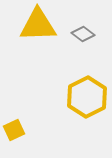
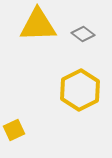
yellow hexagon: moved 7 px left, 7 px up
